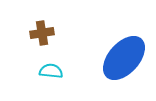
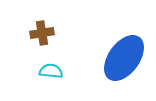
blue ellipse: rotated 6 degrees counterclockwise
